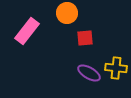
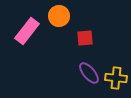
orange circle: moved 8 px left, 3 px down
yellow cross: moved 10 px down
purple ellipse: rotated 20 degrees clockwise
